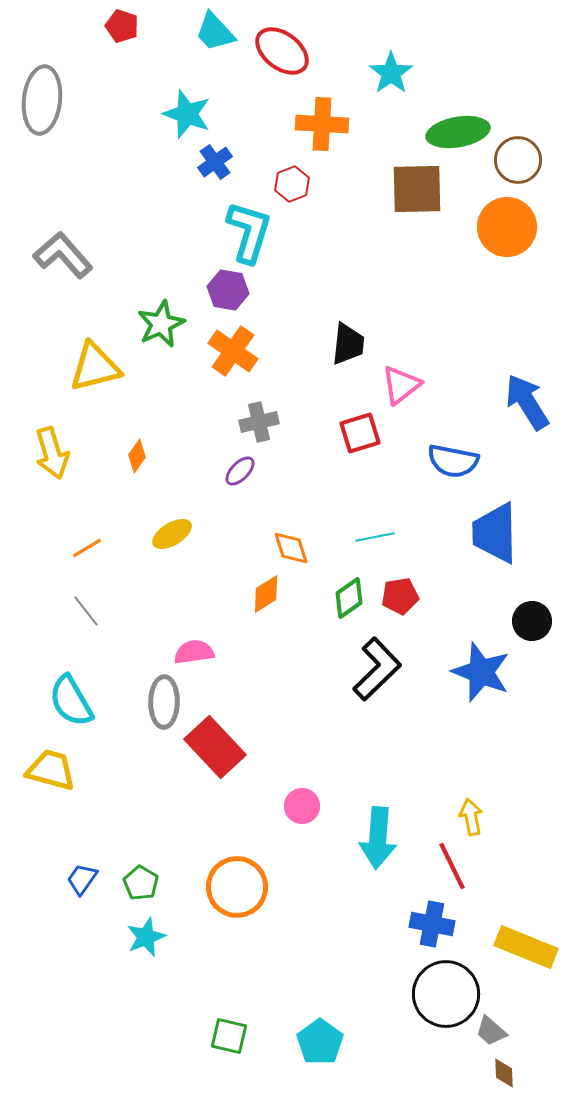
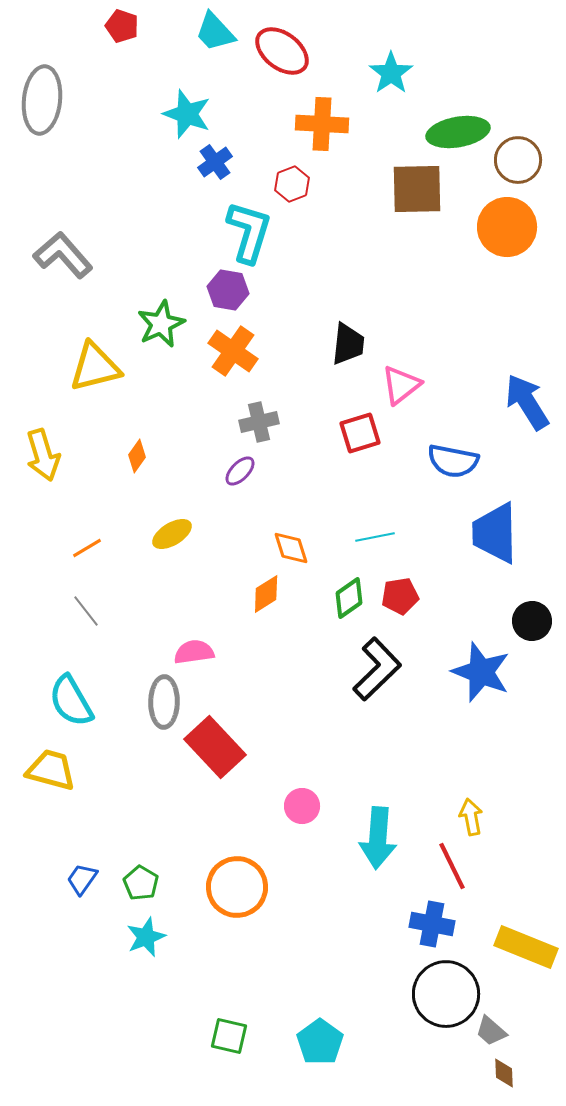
yellow arrow at (52, 453): moved 9 px left, 2 px down
